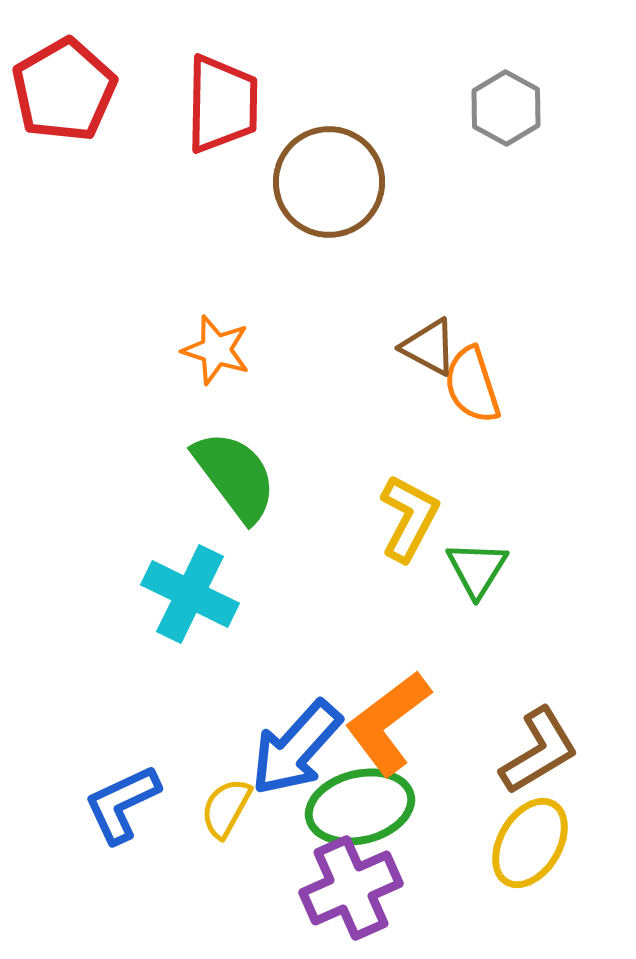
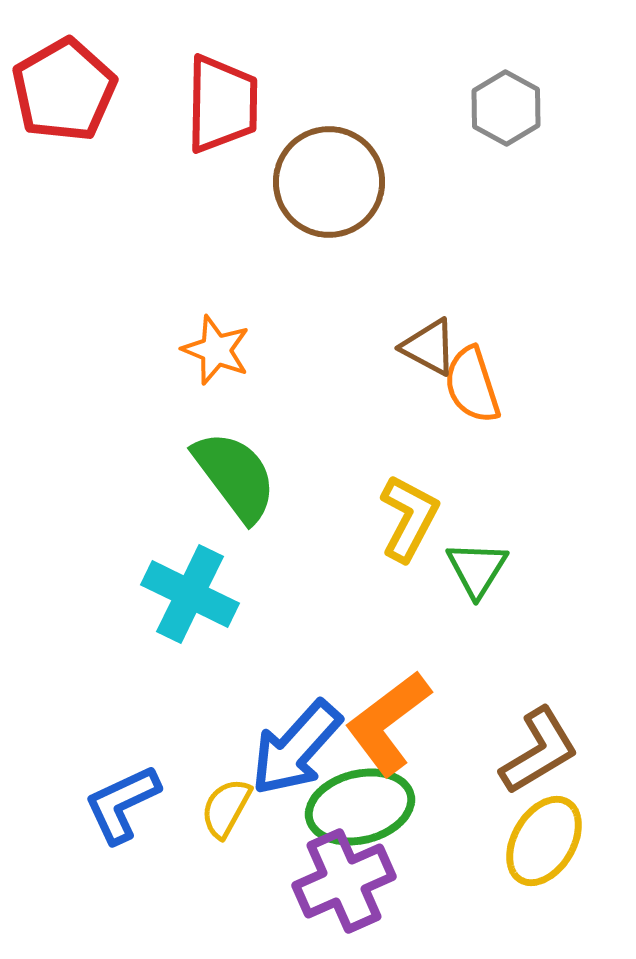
orange star: rotated 4 degrees clockwise
yellow ellipse: moved 14 px right, 2 px up
purple cross: moved 7 px left, 7 px up
